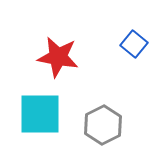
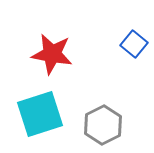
red star: moved 6 px left, 3 px up
cyan square: rotated 18 degrees counterclockwise
